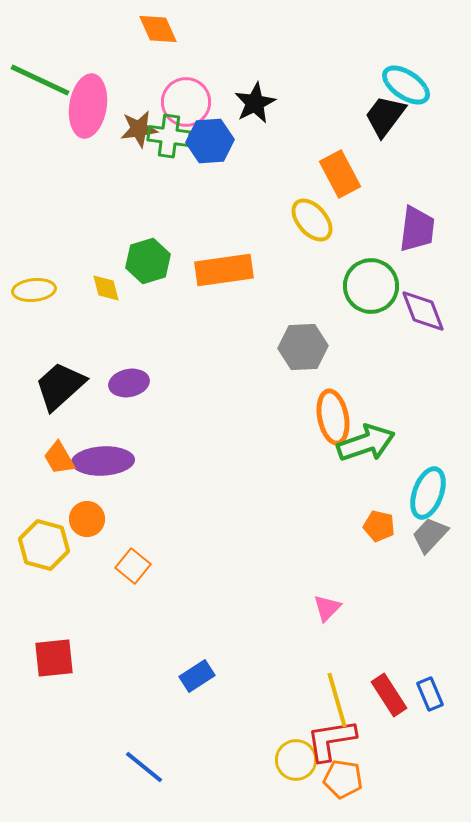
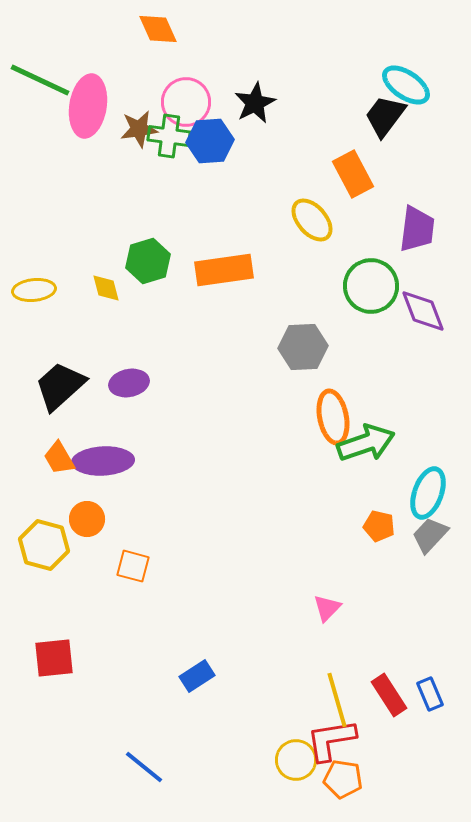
orange rectangle at (340, 174): moved 13 px right
orange square at (133, 566): rotated 24 degrees counterclockwise
